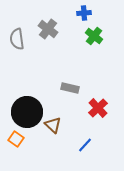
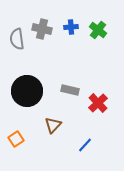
blue cross: moved 13 px left, 14 px down
gray cross: moved 6 px left; rotated 24 degrees counterclockwise
green cross: moved 4 px right, 6 px up
gray rectangle: moved 2 px down
red cross: moved 5 px up
black circle: moved 21 px up
brown triangle: rotated 30 degrees clockwise
orange square: rotated 21 degrees clockwise
